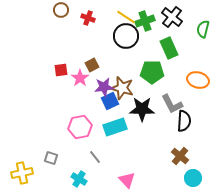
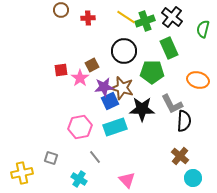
red cross: rotated 24 degrees counterclockwise
black circle: moved 2 px left, 15 px down
